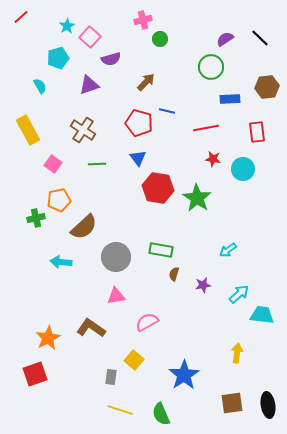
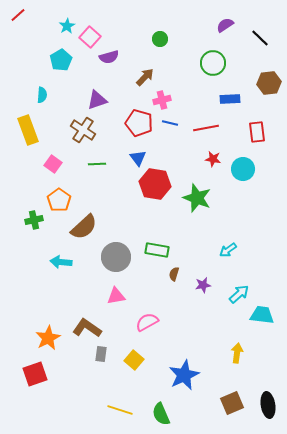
red line at (21, 17): moved 3 px left, 2 px up
pink cross at (143, 20): moved 19 px right, 80 px down
purple semicircle at (225, 39): moved 14 px up
cyan pentagon at (58, 58): moved 3 px right, 2 px down; rotated 15 degrees counterclockwise
purple semicircle at (111, 59): moved 2 px left, 2 px up
green circle at (211, 67): moved 2 px right, 4 px up
brown arrow at (146, 82): moved 1 px left, 5 px up
purple triangle at (89, 85): moved 8 px right, 15 px down
cyan semicircle at (40, 86): moved 2 px right, 9 px down; rotated 35 degrees clockwise
brown hexagon at (267, 87): moved 2 px right, 4 px up
blue line at (167, 111): moved 3 px right, 12 px down
yellow rectangle at (28, 130): rotated 8 degrees clockwise
red hexagon at (158, 188): moved 3 px left, 4 px up
green star at (197, 198): rotated 12 degrees counterclockwise
orange pentagon at (59, 200): rotated 25 degrees counterclockwise
green cross at (36, 218): moved 2 px left, 2 px down
green rectangle at (161, 250): moved 4 px left
brown L-shape at (91, 328): moved 4 px left
blue star at (184, 375): rotated 8 degrees clockwise
gray rectangle at (111, 377): moved 10 px left, 23 px up
brown square at (232, 403): rotated 15 degrees counterclockwise
